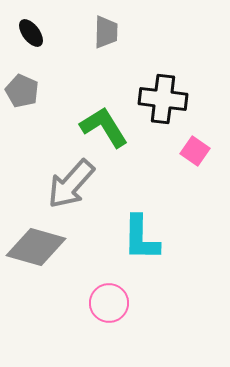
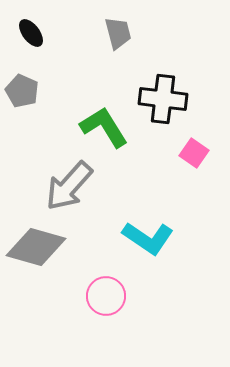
gray trapezoid: moved 12 px right, 1 px down; rotated 16 degrees counterclockwise
pink square: moved 1 px left, 2 px down
gray arrow: moved 2 px left, 2 px down
cyan L-shape: moved 7 px right; rotated 57 degrees counterclockwise
pink circle: moved 3 px left, 7 px up
